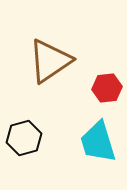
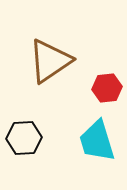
black hexagon: rotated 12 degrees clockwise
cyan trapezoid: moved 1 px left, 1 px up
